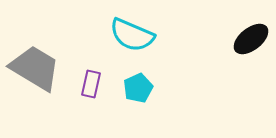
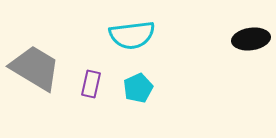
cyan semicircle: rotated 30 degrees counterclockwise
black ellipse: rotated 30 degrees clockwise
